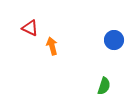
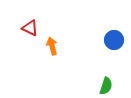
green semicircle: moved 2 px right
